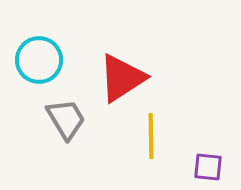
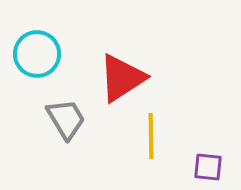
cyan circle: moved 2 px left, 6 px up
